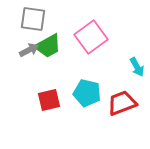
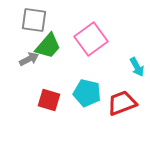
gray square: moved 1 px right, 1 px down
pink square: moved 2 px down
green trapezoid: rotated 20 degrees counterclockwise
gray arrow: moved 9 px down
red square: rotated 30 degrees clockwise
